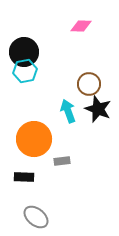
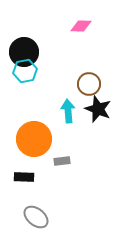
cyan arrow: rotated 15 degrees clockwise
